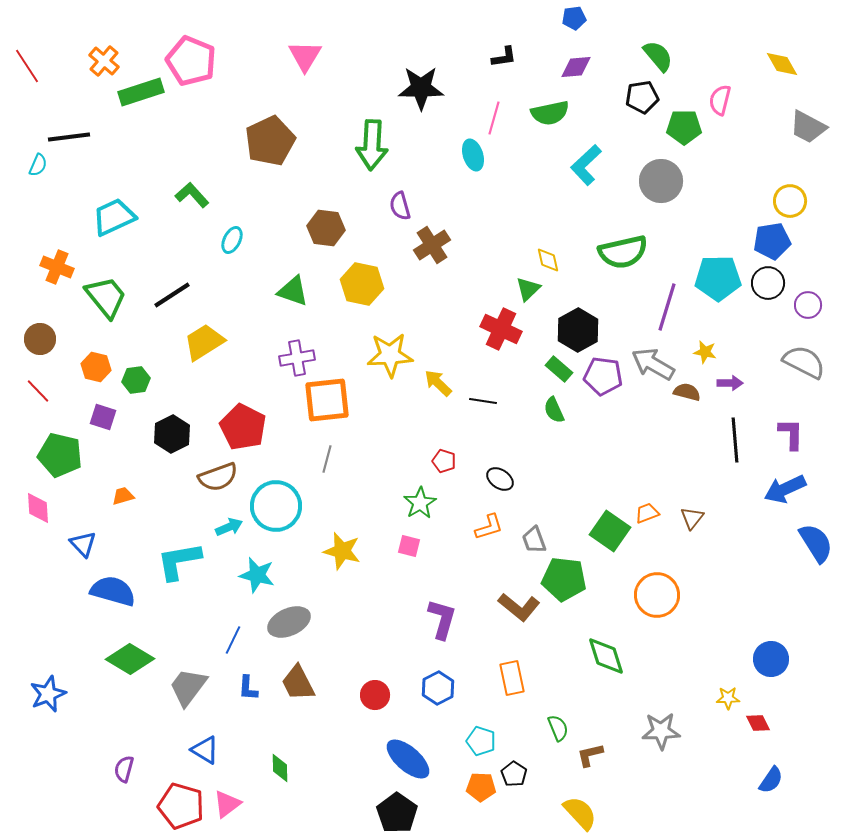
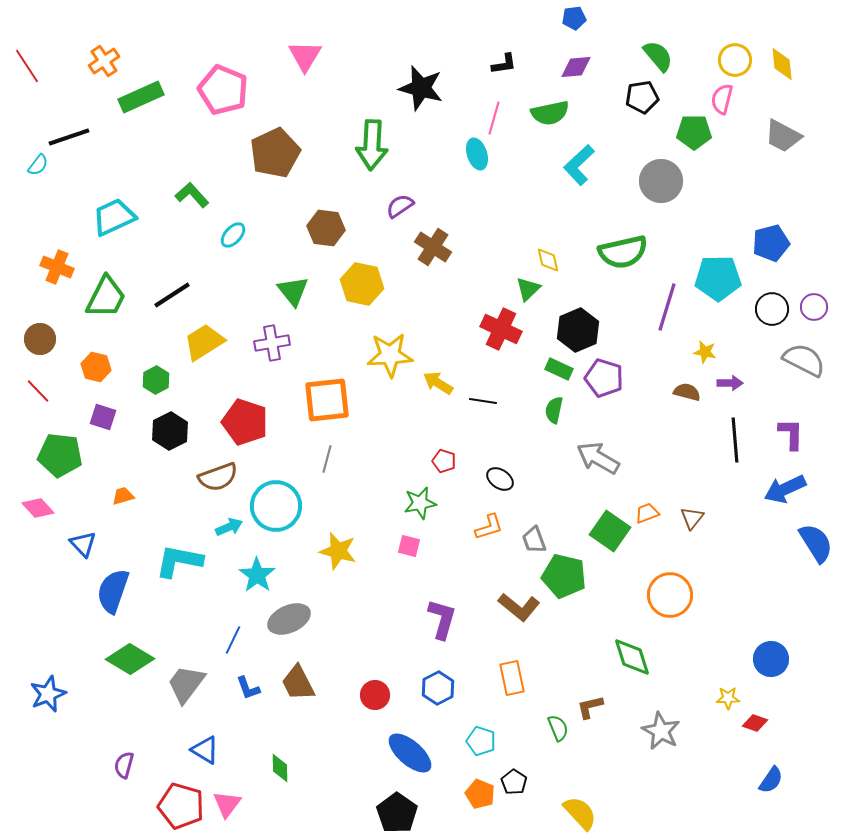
black L-shape at (504, 57): moved 7 px down
orange cross at (104, 61): rotated 16 degrees clockwise
pink pentagon at (191, 61): moved 32 px right, 29 px down
yellow diamond at (782, 64): rotated 24 degrees clockwise
black star at (421, 88): rotated 15 degrees clockwise
green rectangle at (141, 92): moved 5 px down; rotated 6 degrees counterclockwise
pink semicircle at (720, 100): moved 2 px right, 1 px up
green pentagon at (684, 127): moved 10 px right, 5 px down
gray trapezoid at (808, 127): moved 25 px left, 9 px down
black line at (69, 137): rotated 12 degrees counterclockwise
brown pentagon at (270, 141): moved 5 px right, 12 px down
cyan ellipse at (473, 155): moved 4 px right, 1 px up
cyan semicircle at (38, 165): rotated 15 degrees clockwise
cyan L-shape at (586, 165): moved 7 px left
yellow circle at (790, 201): moved 55 px left, 141 px up
purple semicircle at (400, 206): rotated 72 degrees clockwise
cyan ellipse at (232, 240): moved 1 px right, 5 px up; rotated 16 degrees clockwise
blue pentagon at (772, 241): moved 1 px left, 2 px down; rotated 6 degrees counterclockwise
brown cross at (432, 245): moved 1 px right, 2 px down; rotated 24 degrees counterclockwise
black circle at (768, 283): moved 4 px right, 26 px down
green triangle at (293, 291): rotated 32 degrees clockwise
green trapezoid at (106, 297): rotated 66 degrees clockwise
purple circle at (808, 305): moved 6 px right, 2 px down
black hexagon at (578, 330): rotated 6 degrees clockwise
purple cross at (297, 358): moved 25 px left, 15 px up
gray semicircle at (804, 362): moved 2 px up
gray arrow at (653, 364): moved 55 px left, 94 px down
green rectangle at (559, 369): rotated 16 degrees counterclockwise
purple pentagon at (603, 376): moved 1 px right, 2 px down; rotated 9 degrees clockwise
green hexagon at (136, 380): moved 20 px right; rotated 20 degrees counterclockwise
yellow arrow at (438, 383): rotated 12 degrees counterclockwise
green semicircle at (554, 410): rotated 36 degrees clockwise
red pentagon at (243, 427): moved 2 px right, 5 px up; rotated 9 degrees counterclockwise
black hexagon at (172, 434): moved 2 px left, 3 px up
green pentagon at (60, 455): rotated 6 degrees counterclockwise
green star at (420, 503): rotated 20 degrees clockwise
pink diamond at (38, 508): rotated 40 degrees counterclockwise
yellow star at (342, 551): moved 4 px left
cyan L-shape at (179, 561): rotated 21 degrees clockwise
cyan star at (257, 575): rotated 21 degrees clockwise
green pentagon at (564, 579): moved 3 px up; rotated 6 degrees clockwise
blue semicircle at (113, 591): rotated 87 degrees counterclockwise
orange circle at (657, 595): moved 13 px right
gray ellipse at (289, 622): moved 3 px up
green diamond at (606, 656): moved 26 px right, 1 px down
gray trapezoid at (188, 687): moved 2 px left, 3 px up
blue L-shape at (248, 688): rotated 24 degrees counterclockwise
red diamond at (758, 723): moved 3 px left; rotated 45 degrees counterclockwise
gray star at (661, 731): rotated 30 degrees clockwise
brown L-shape at (590, 755): moved 48 px up
blue ellipse at (408, 759): moved 2 px right, 6 px up
purple semicircle at (124, 769): moved 4 px up
black pentagon at (514, 774): moved 8 px down
orange pentagon at (481, 787): moved 1 px left, 7 px down; rotated 20 degrees clockwise
pink triangle at (227, 804): rotated 16 degrees counterclockwise
